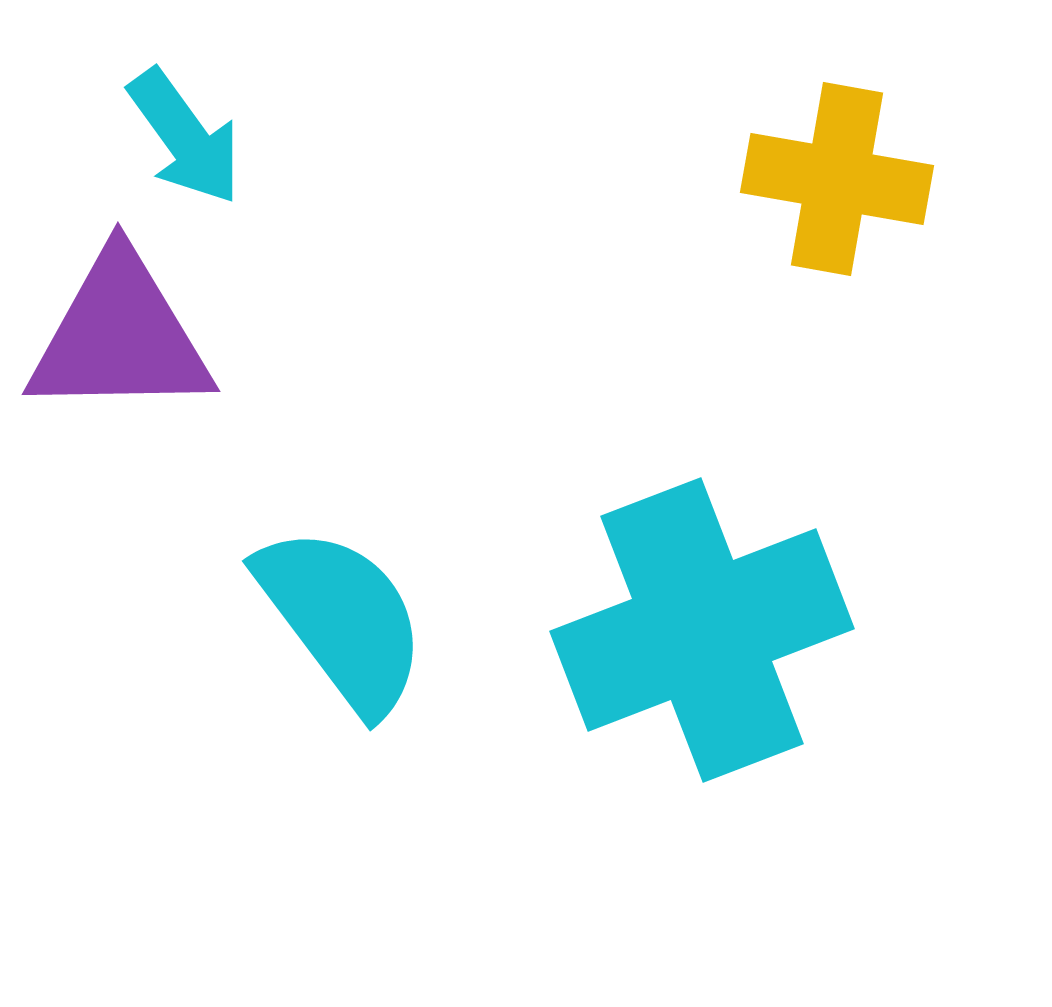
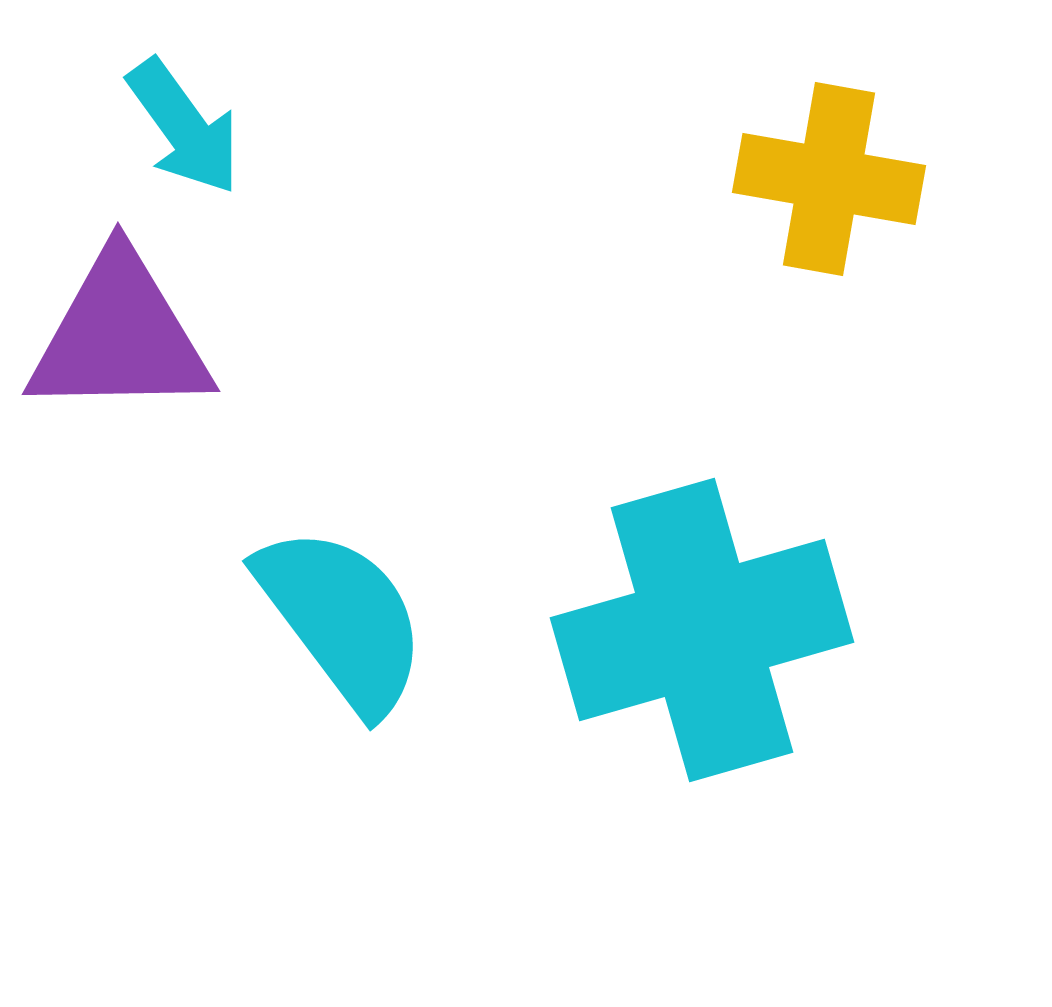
cyan arrow: moved 1 px left, 10 px up
yellow cross: moved 8 px left
cyan cross: rotated 5 degrees clockwise
